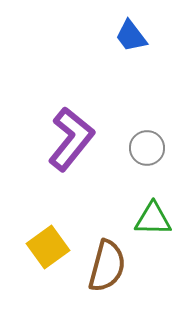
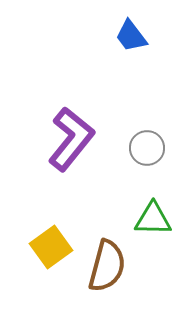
yellow square: moved 3 px right
